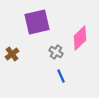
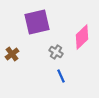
pink diamond: moved 2 px right, 1 px up
